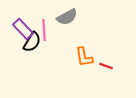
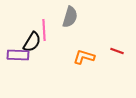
gray semicircle: moved 3 px right; rotated 45 degrees counterclockwise
purple rectangle: moved 5 px left, 26 px down; rotated 45 degrees counterclockwise
orange L-shape: rotated 115 degrees clockwise
red line: moved 11 px right, 15 px up
